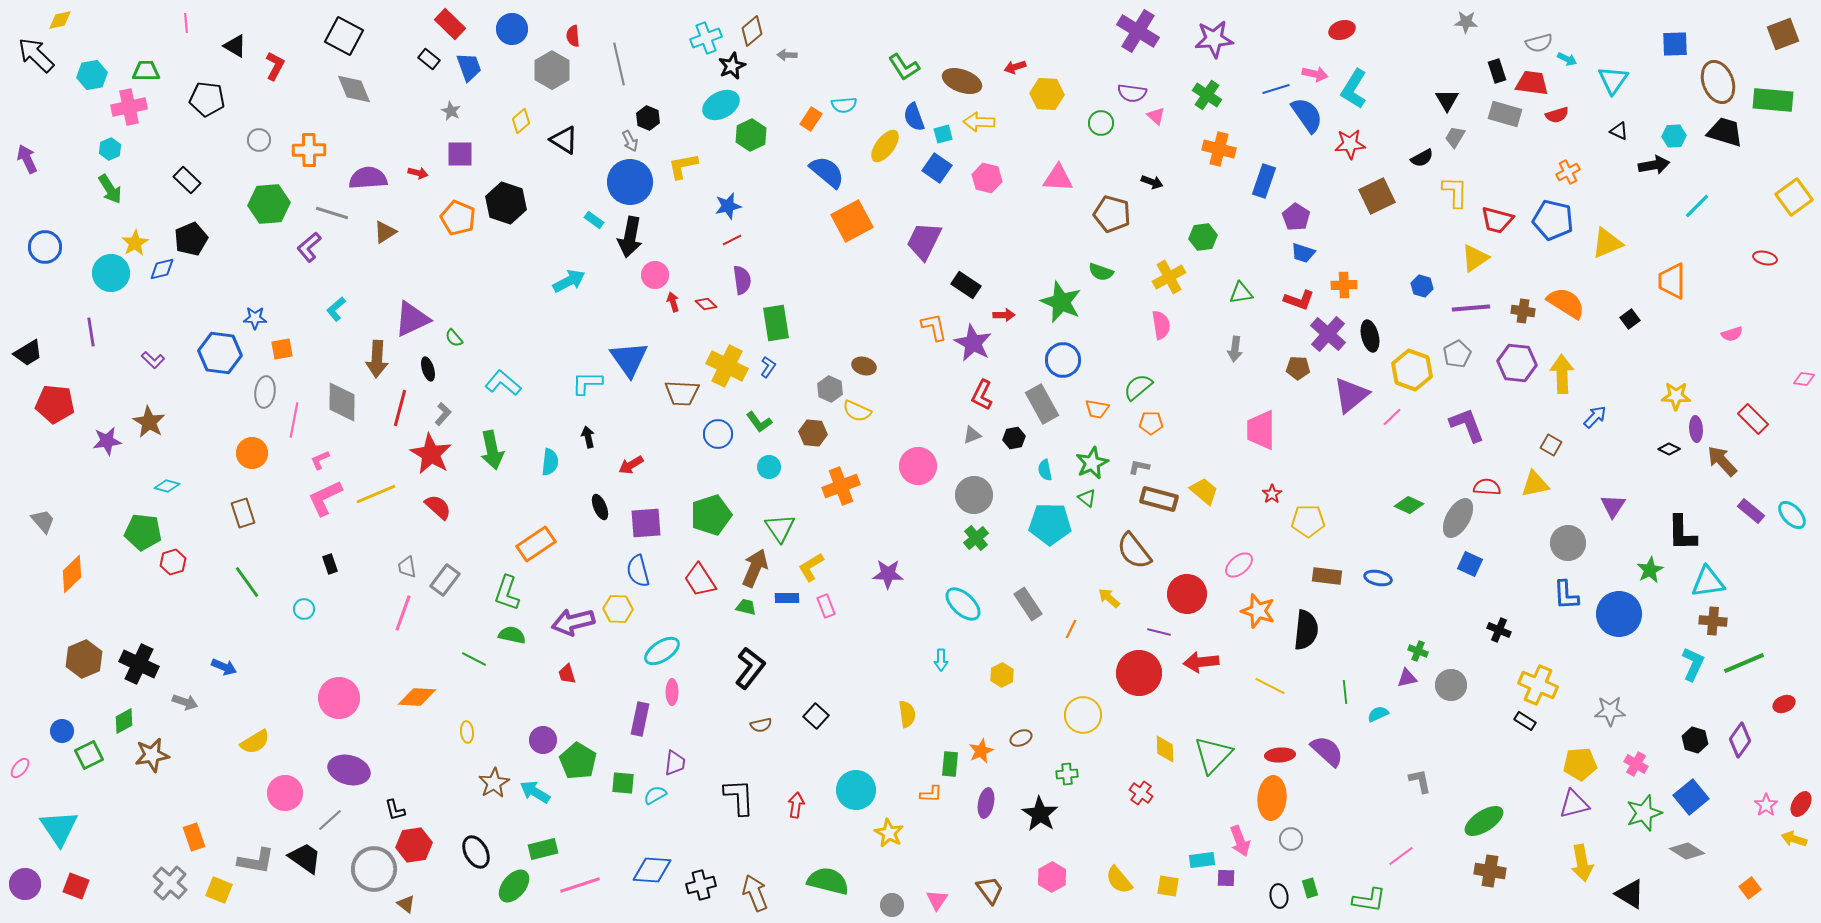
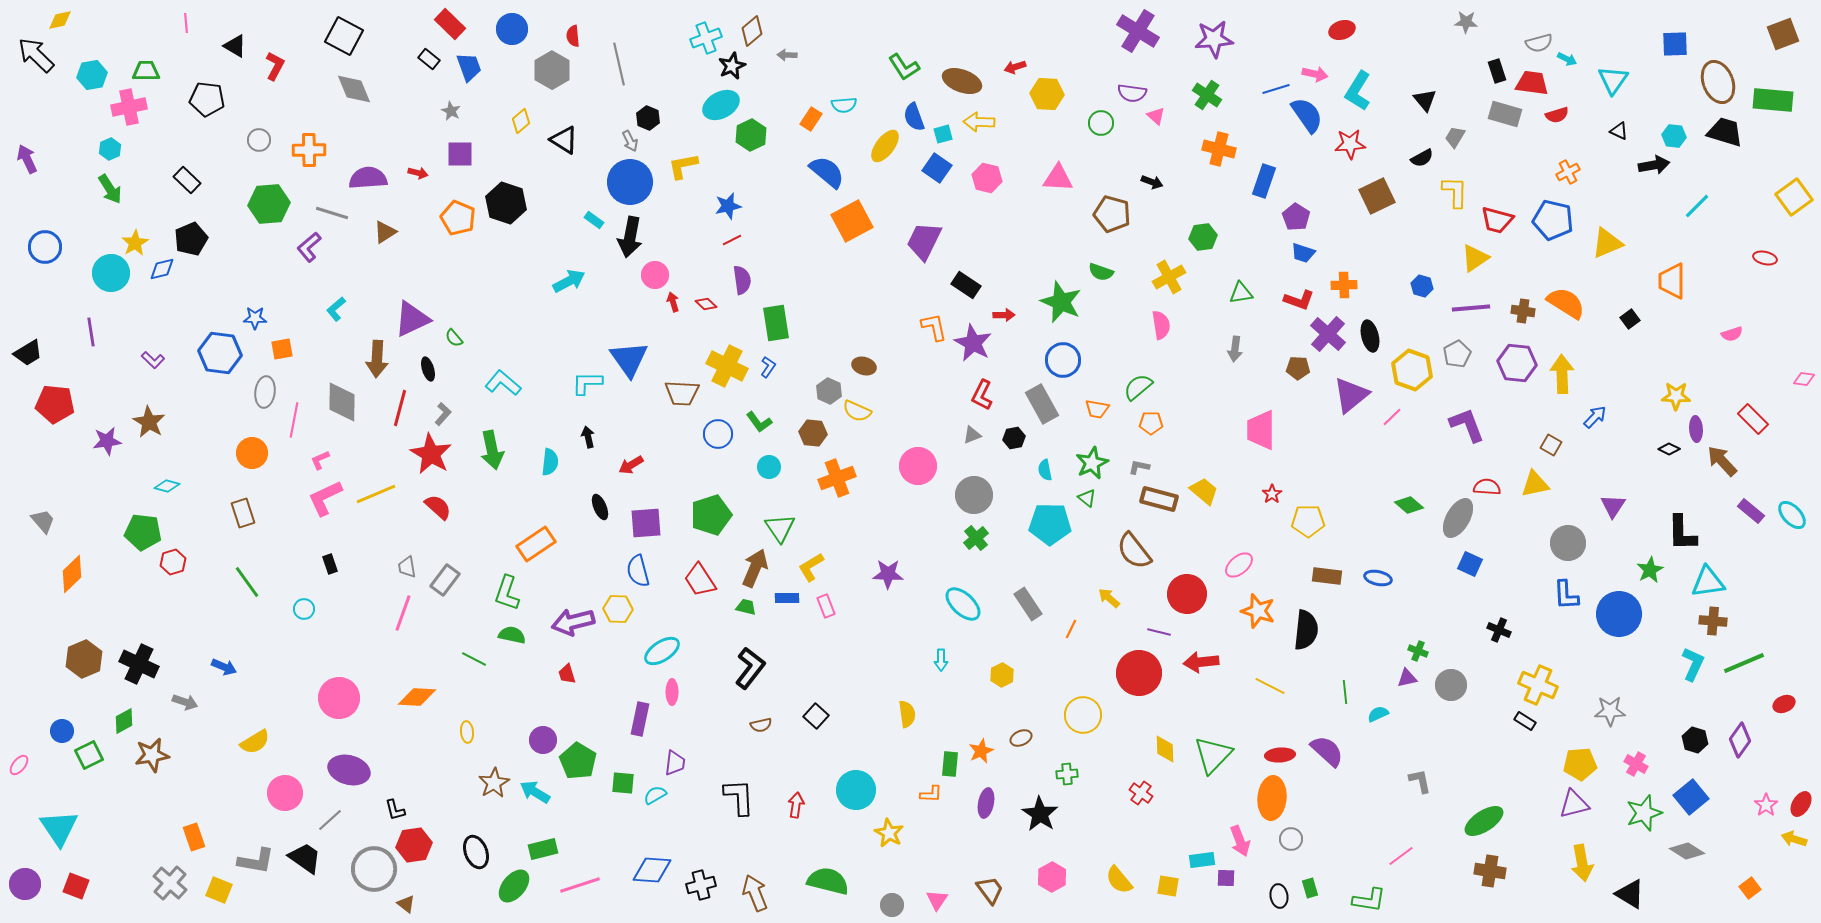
cyan L-shape at (1354, 89): moved 4 px right, 2 px down
black triangle at (1447, 100): moved 22 px left; rotated 10 degrees counterclockwise
cyan hexagon at (1674, 136): rotated 10 degrees clockwise
gray hexagon at (830, 389): moved 1 px left, 2 px down
orange cross at (841, 486): moved 4 px left, 8 px up
green diamond at (1409, 505): rotated 16 degrees clockwise
pink ellipse at (20, 768): moved 1 px left, 3 px up
black ellipse at (476, 852): rotated 8 degrees clockwise
